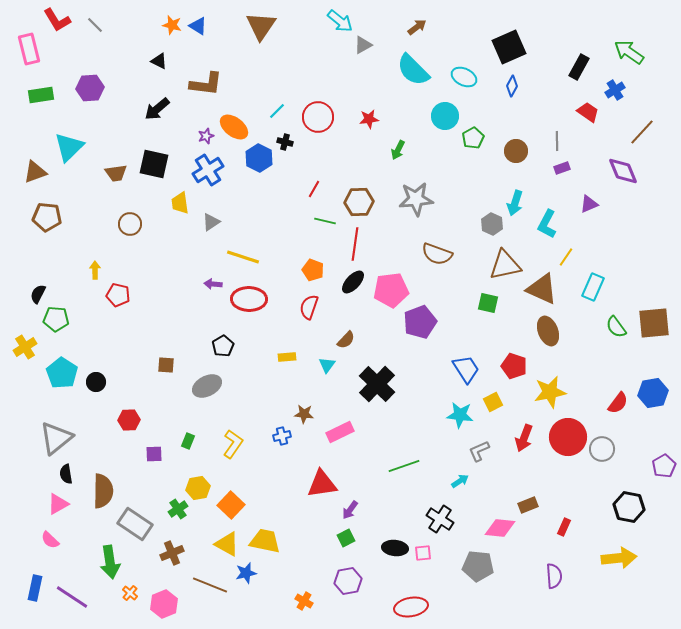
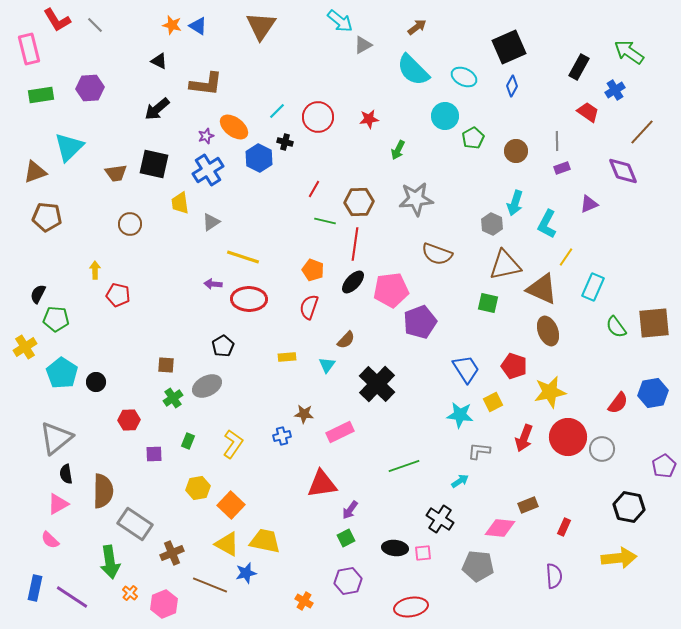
gray L-shape at (479, 451): rotated 30 degrees clockwise
green cross at (178, 509): moved 5 px left, 111 px up
